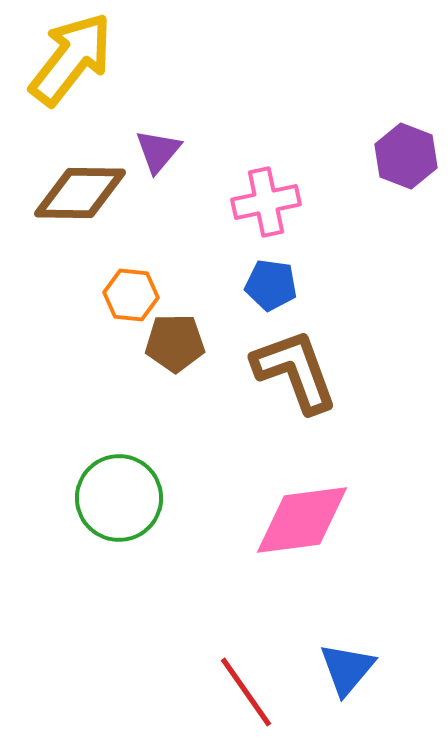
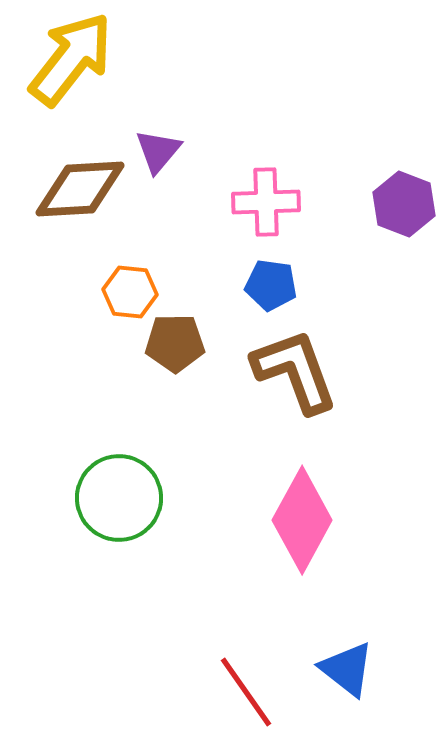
purple hexagon: moved 2 px left, 48 px down
brown diamond: moved 4 px up; rotated 4 degrees counterclockwise
pink cross: rotated 10 degrees clockwise
orange hexagon: moved 1 px left, 3 px up
pink diamond: rotated 54 degrees counterclockwise
blue triangle: rotated 32 degrees counterclockwise
